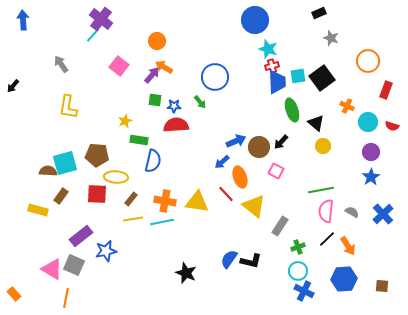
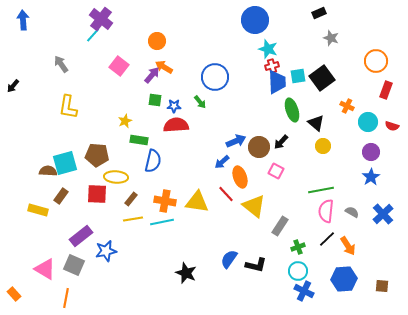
orange circle at (368, 61): moved 8 px right
black L-shape at (251, 261): moved 5 px right, 4 px down
pink triangle at (52, 269): moved 7 px left
